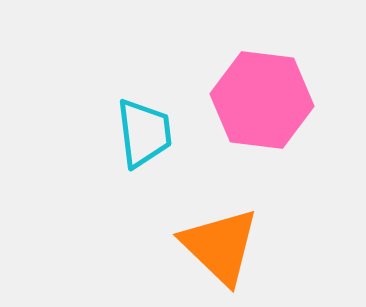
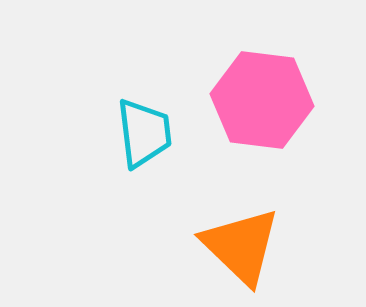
orange triangle: moved 21 px right
